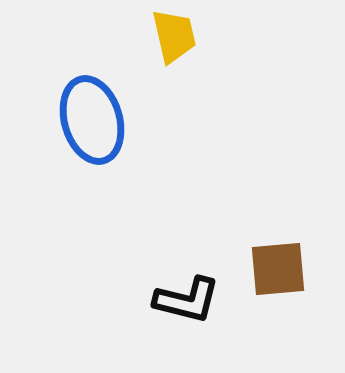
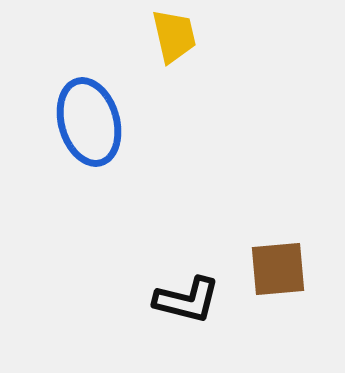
blue ellipse: moved 3 px left, 2 px down
